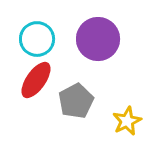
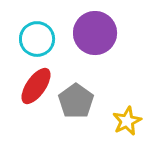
purple circle: moved 3 px left, 6 px up
red ellipse: moved 6 px down
gray pentagon: rotated 8 degrees counterclockwise
